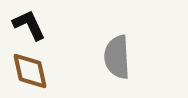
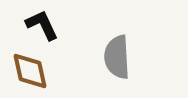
black L-shape: moved 13 px right
